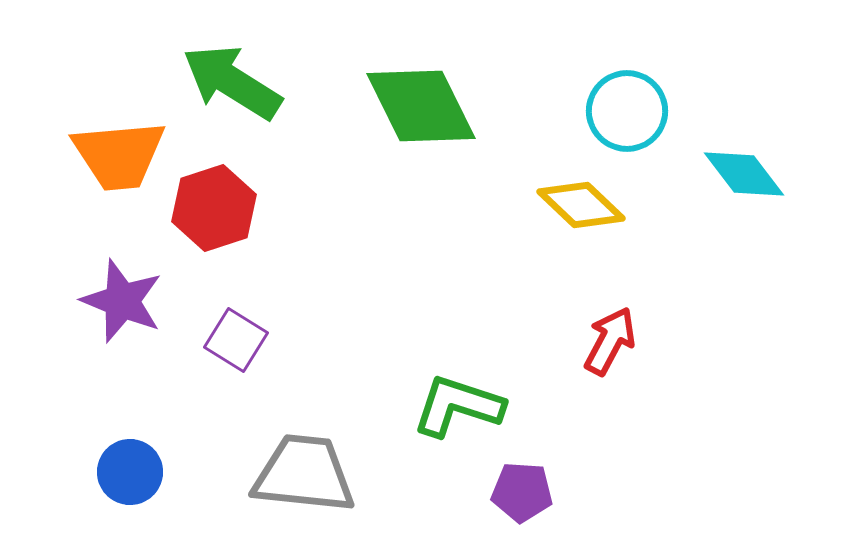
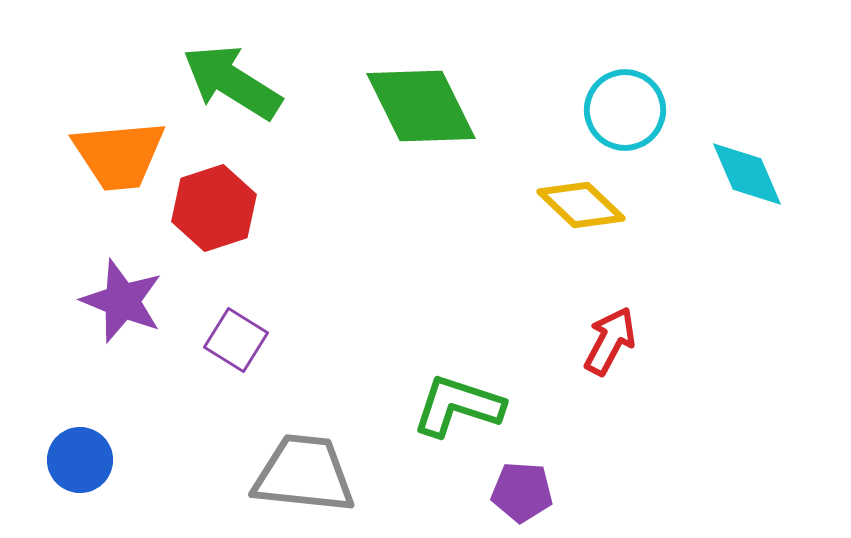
cyan circle: moved 2 px left, 1 px up
cyan diamond: moved 3 px right; rotated 14 degrees clockwise
blue circle: moved 50 px left, 12 px up
